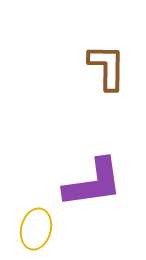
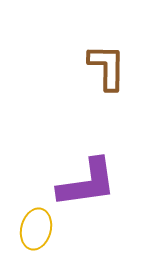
purple L-shape: moved 6 px left
